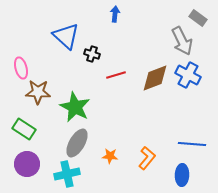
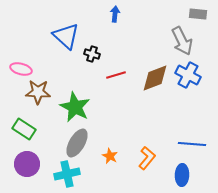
gray rectangle: moved 4 px up; rotated 30 degrees counterclockwise
pink ellipse: moved 1 px down; rotated 60 degrees counterclockwise
orange star: rotated 21 degrees clockwise
